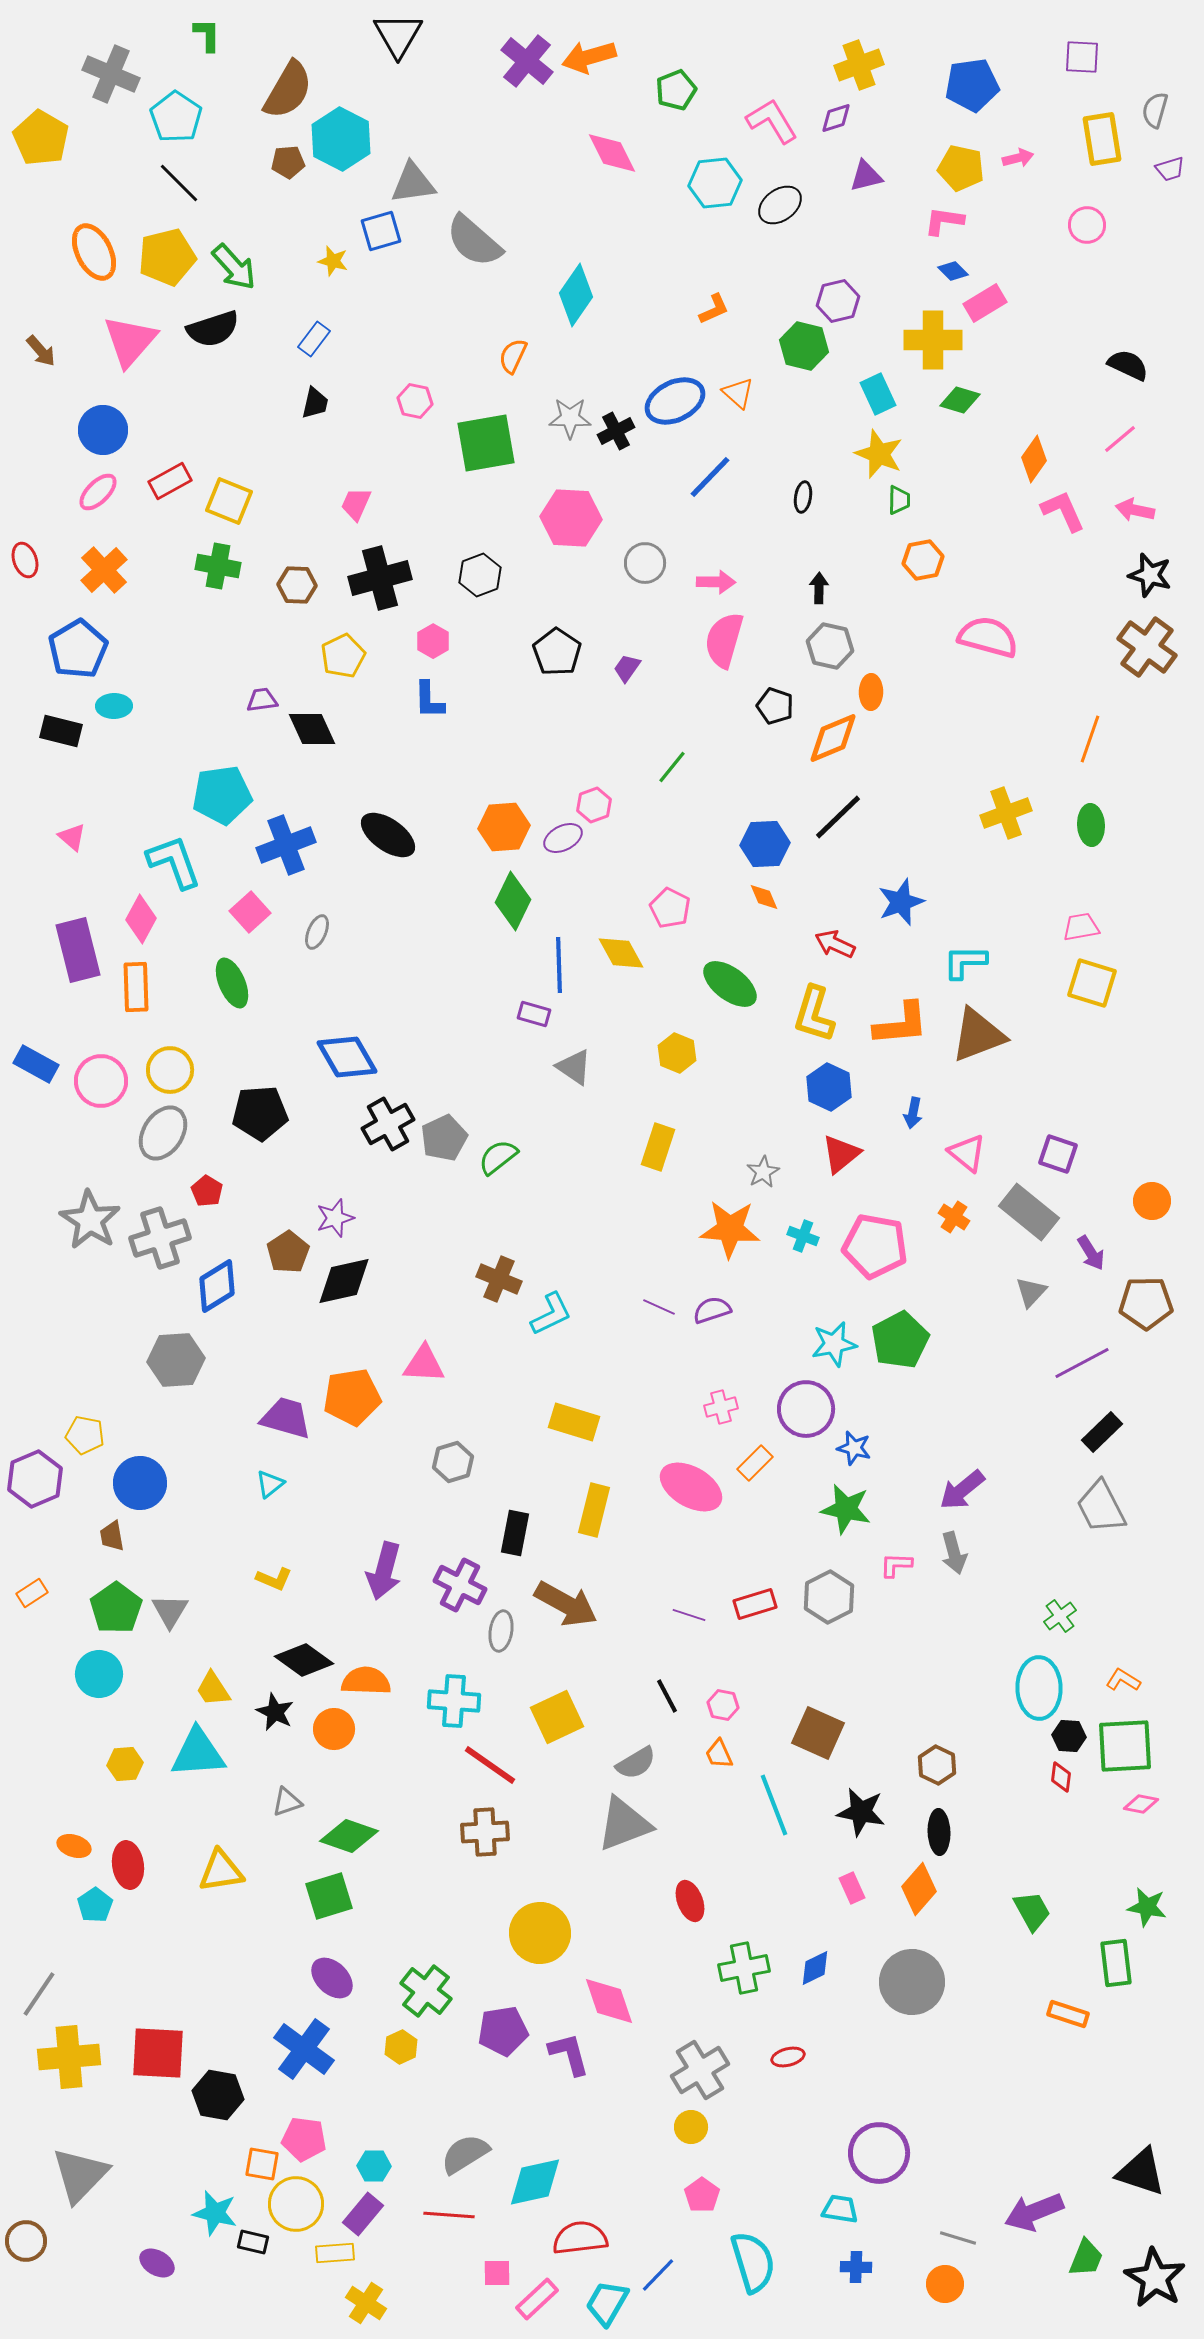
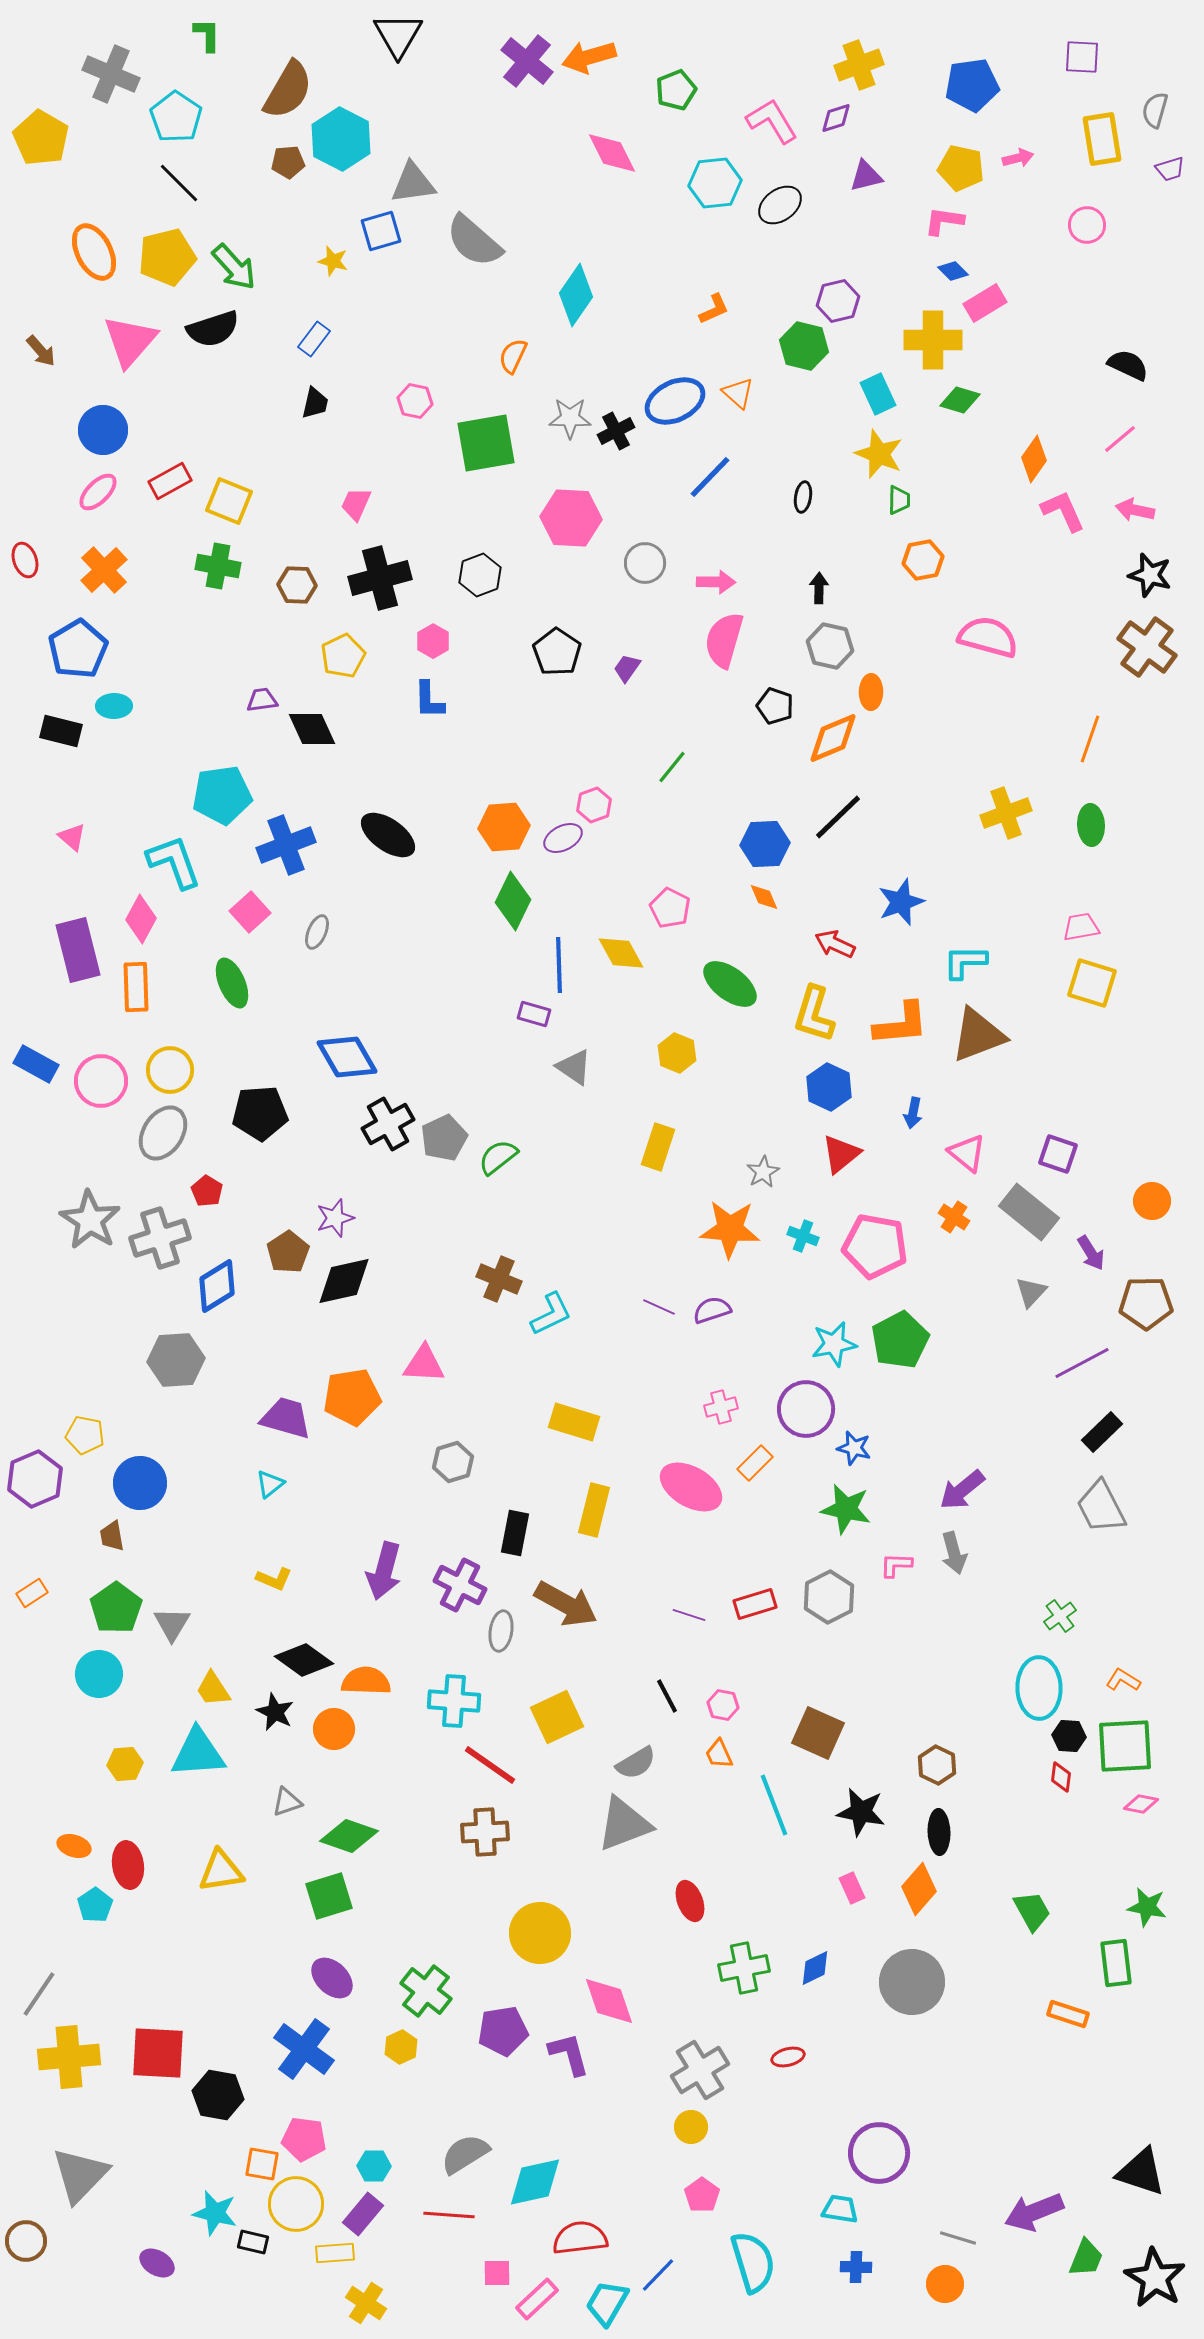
gray triangle at (170, 1611): moved 2 px right, 13 px down
